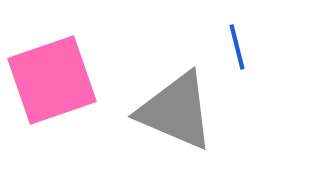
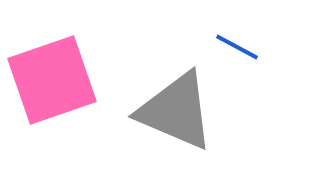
blue line: rotated 48 degrees counterclockwise
